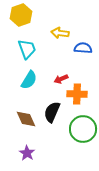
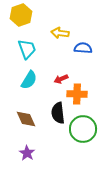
black semicircle: moved 6 px right, 1 px down; rotated 30 degrees counterclockwise
